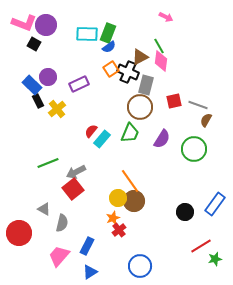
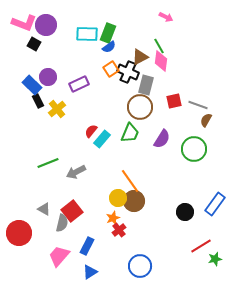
red square at (73, 189): moved 1 px left, 22 px down
